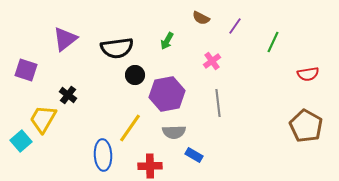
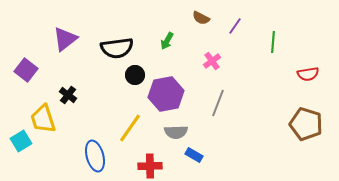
green line: rotated 20 degrees counterclockwise
purple square: rotated 20 degrees clockwise
purple hexagon: moved 1 px left
gray line: rotated 28 degrees clockwise
yellow trapezoid: rotated 48 degrees counterclockwise
brown pentagon: moved 2 px up; rotated 12 degrees counterclockwise
gray semicircle: moved 2 px right
cyan square: rotated 10 degrees clockwise
blue ellipse: moved 8 px left, 1 px down; rotated 12 degrees counterclockwise
